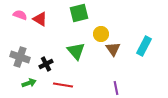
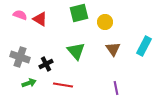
yellow circle: moved 4 px right, 12 px up
